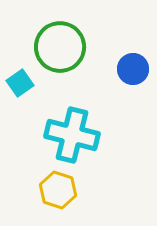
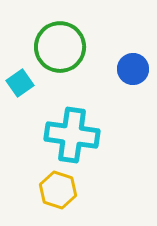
cyan cross: rotated 6 degrees counterclockwise
